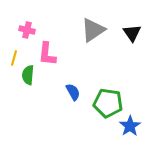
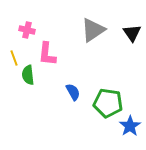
yellow line: rotated 35 degrees counterclockwise
green semicircle: rotated 12 degrees counterclockwise
